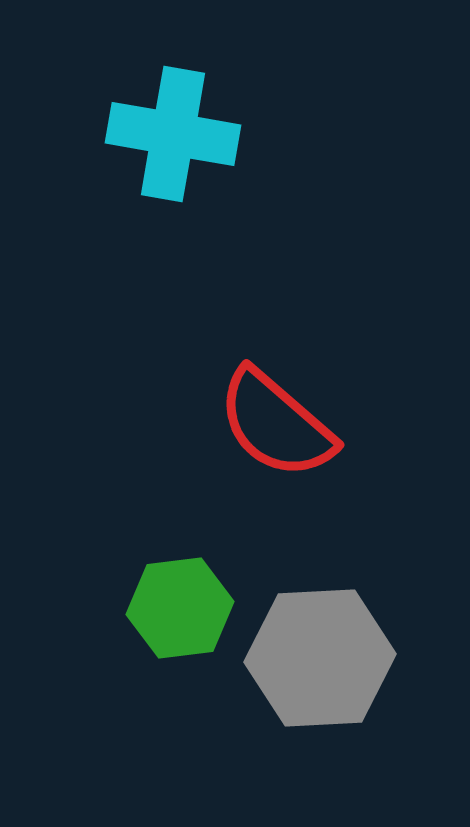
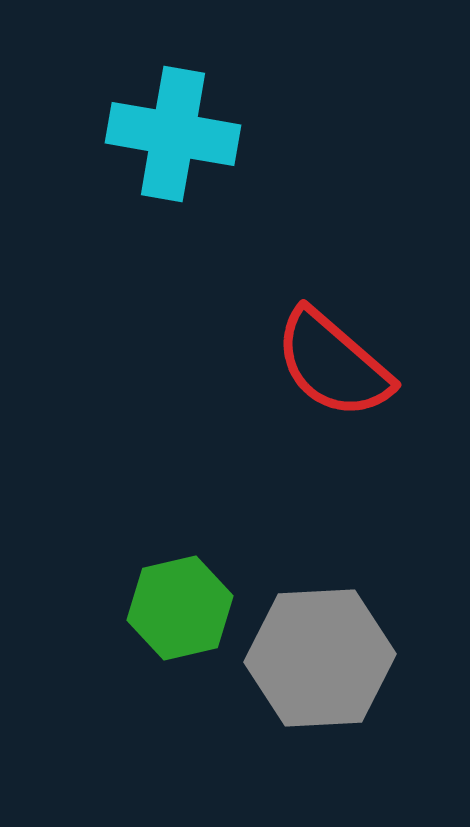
red semicircle: moved 57 px right, 60 px up
green hexagon: rotated 6 degrees counterclockwise
